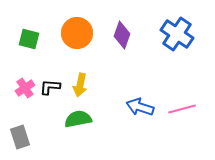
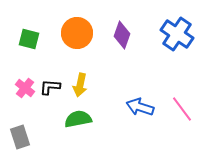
pink cross: rotated 18 degrees counterclockwise
pink line: rotated 68 degrees clockwise
